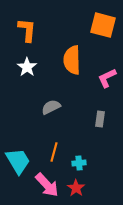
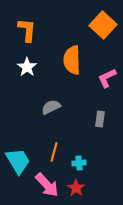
orange square: rotated 28 degrees clockwise
